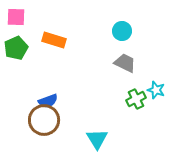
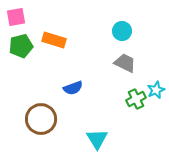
pink square: rotated 12 degrees counterclockwise
green pentagon: moved 5 px right, 2 px up; rotated 10 degrees clockwise
cyan star: rotated 30 degrees clockwise
blue semicircle: moved 25 px right, 13 px up
brown circle: moved 3 px left, 1 px up
